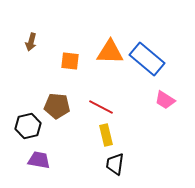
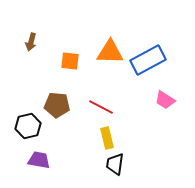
blue rectangle: moved 1 px right, 1 px down; rotated 68 degrees counterclockwise
brown pentagon: moved 1 px up
yellow rectangle: moved 1 px right, 3 px down
